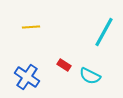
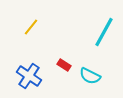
yellow line: rotated 48 degrees counterclockwise
blue cross: moved 2 px right, 1 px up
